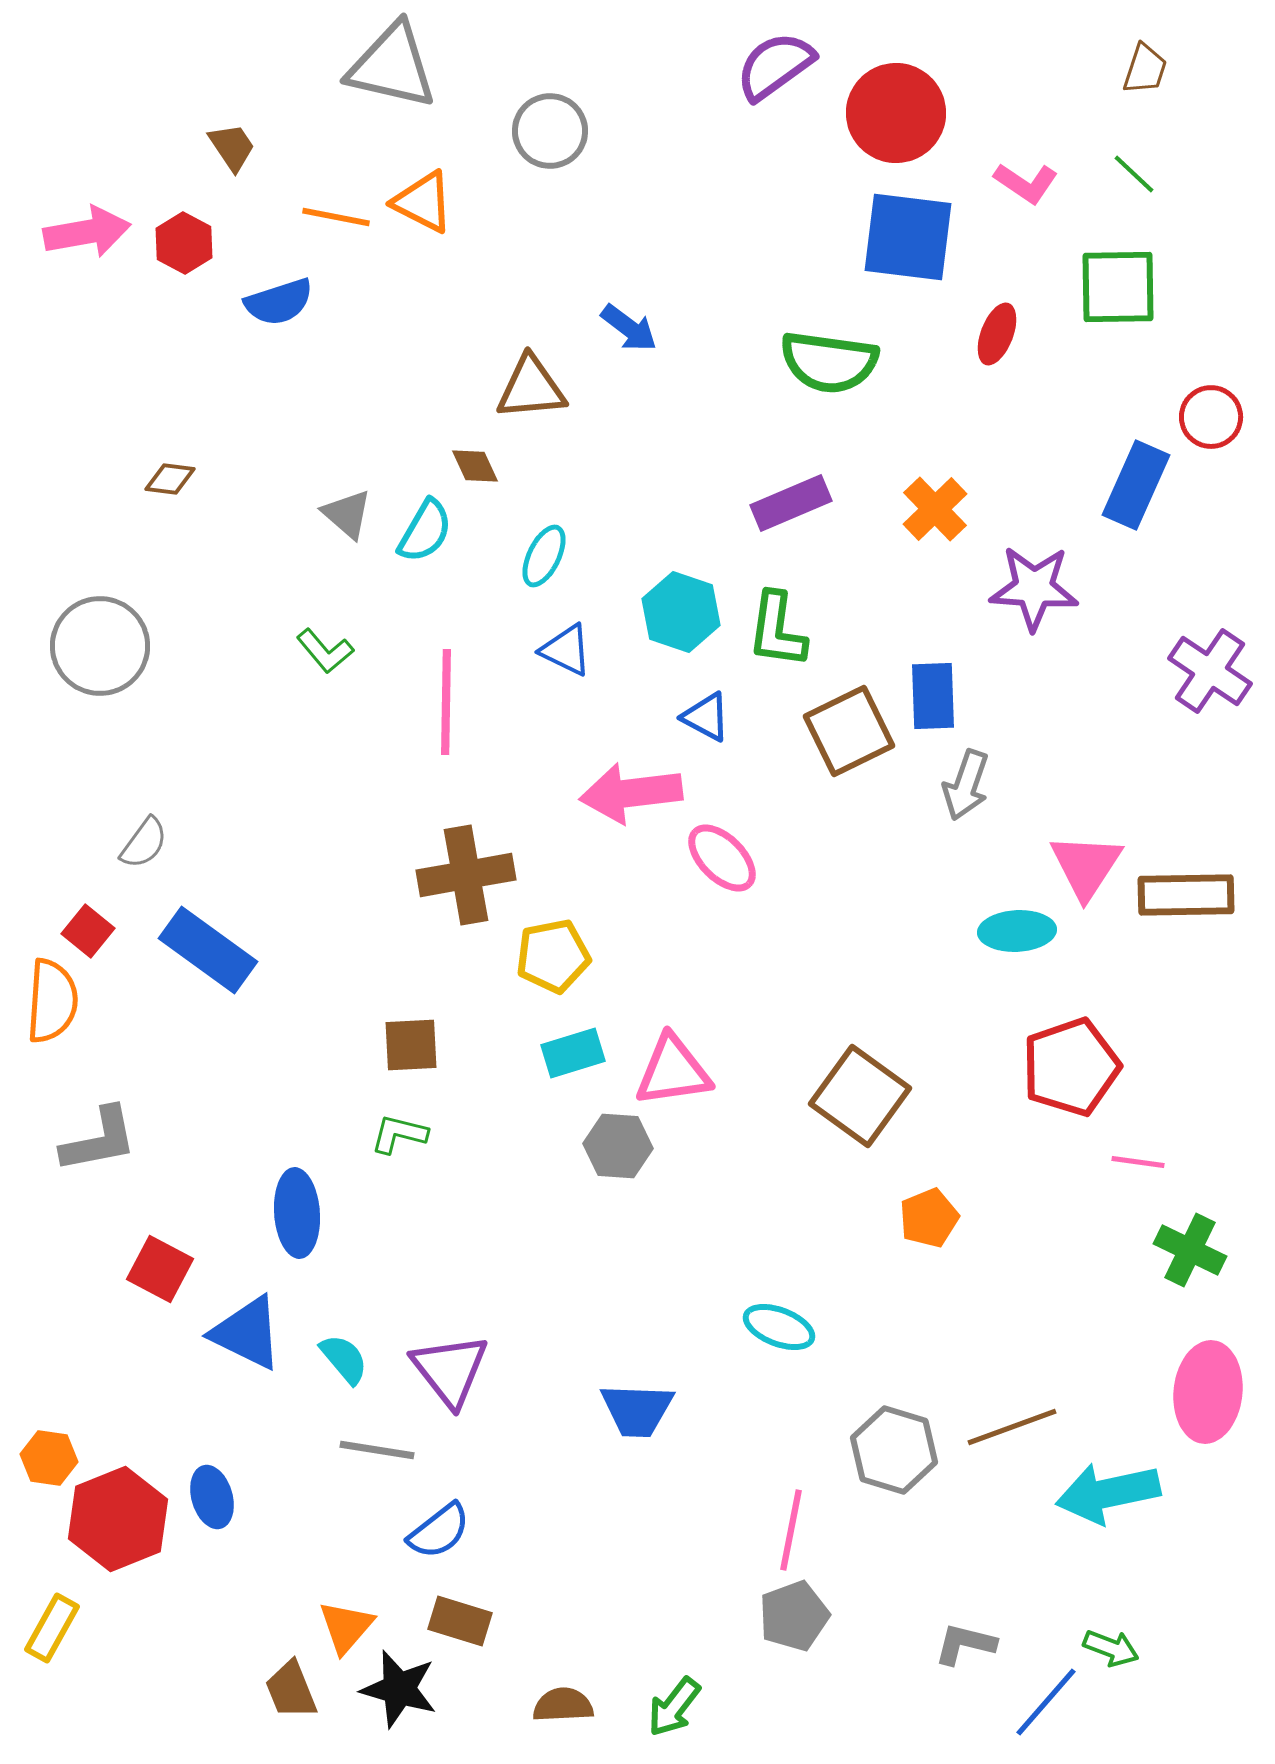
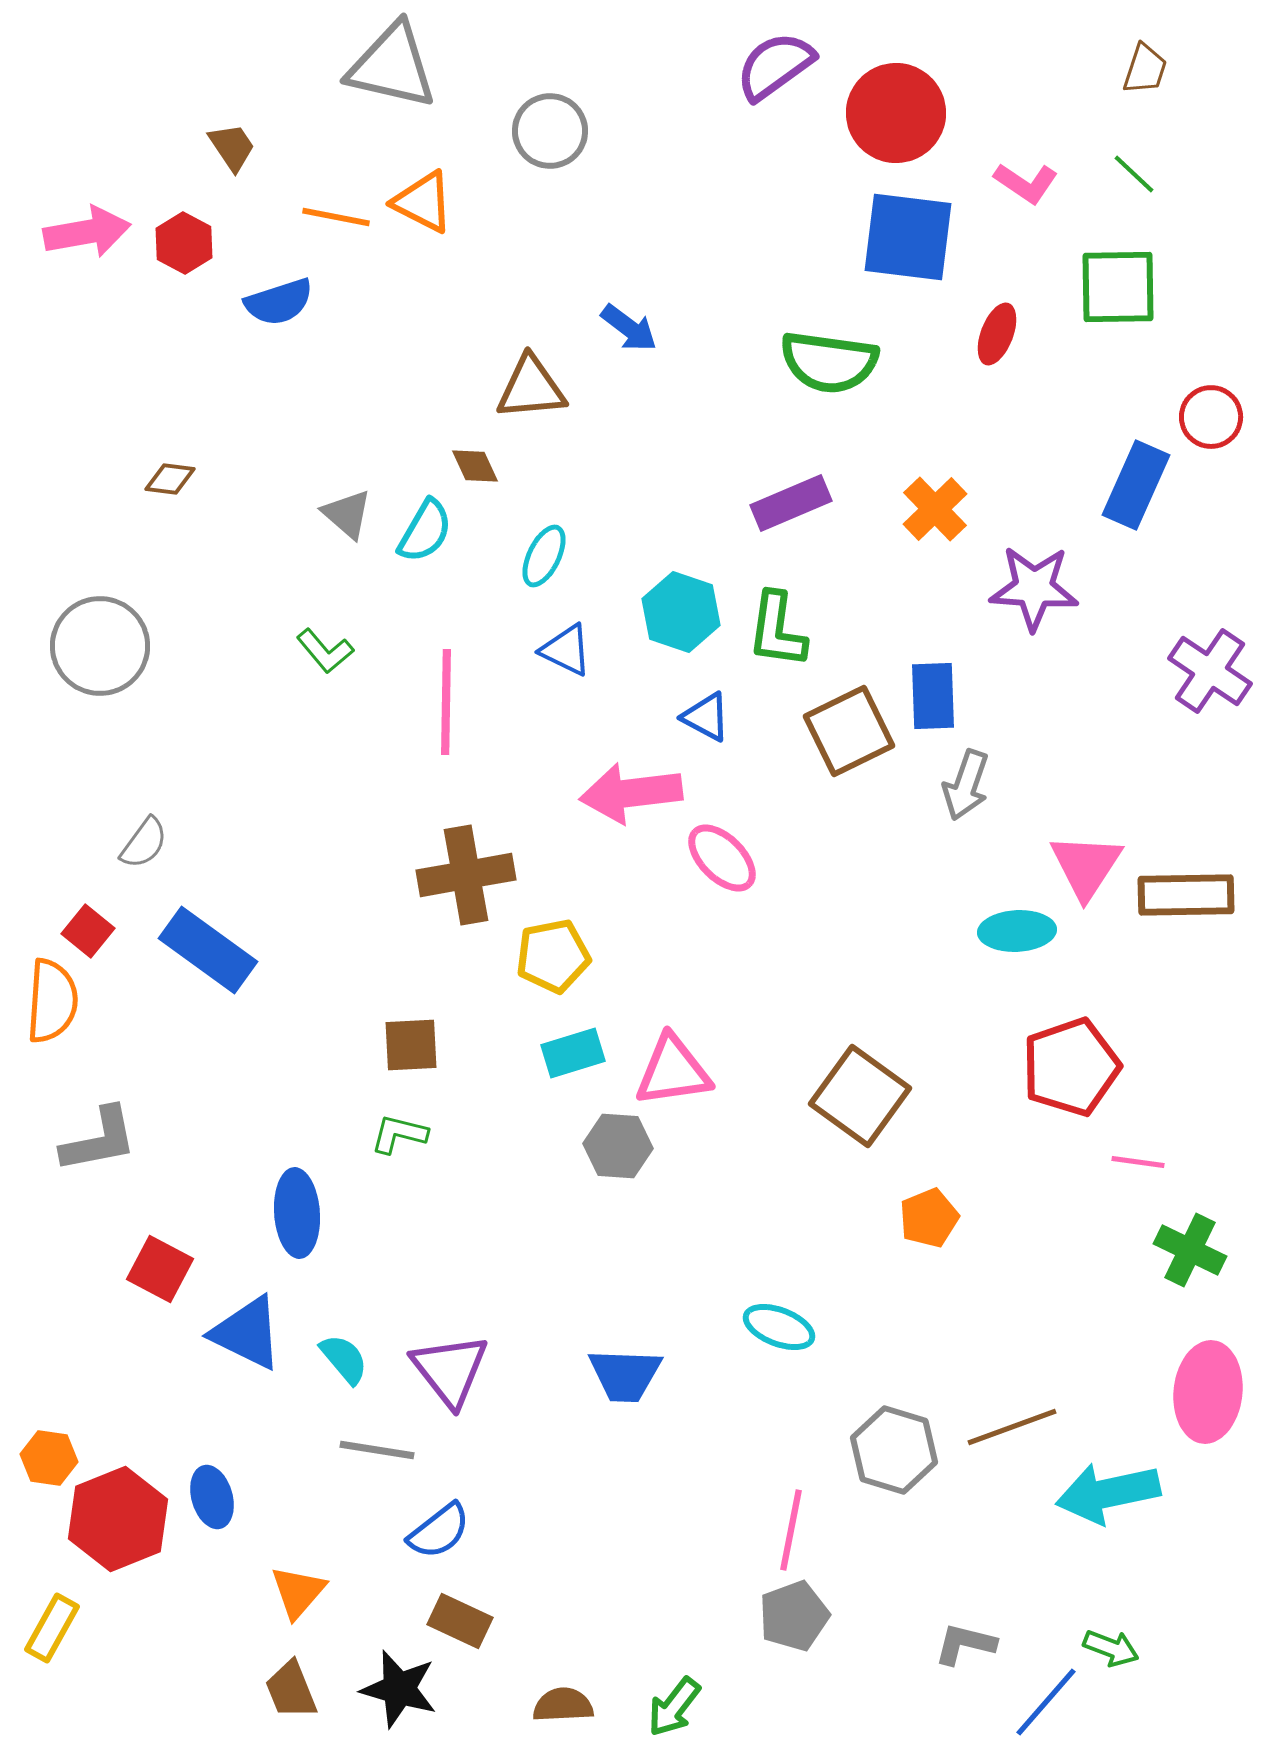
blue trapezoid at (637, 1410): moved 12 px left, 35 px up
brown rectangle at (460, 1621): rotated 8 degrees clockwise
orange triangle at (346, 1627): moved 48 px left, 35 px up
